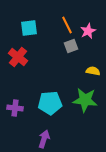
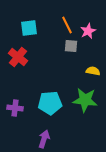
gray square: rotated 24 degrees clockwise
